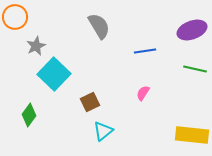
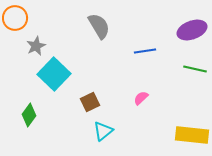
orange circle: moved 1 px down
pink semicircle: moved 2 px left, 5 px down; rotated 14 degrees clockwise
